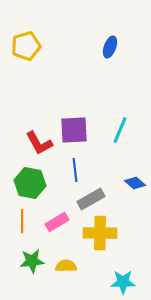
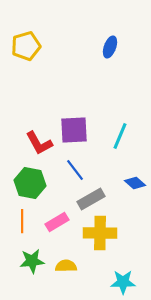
cyan line: moved 6 px down
blue line: rotated 30 degrees counterclockwise
